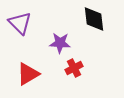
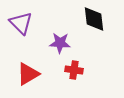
purple triangle: moved 1 px right
red cross: moved 2 px down; rotated 36 degrees clockwise
